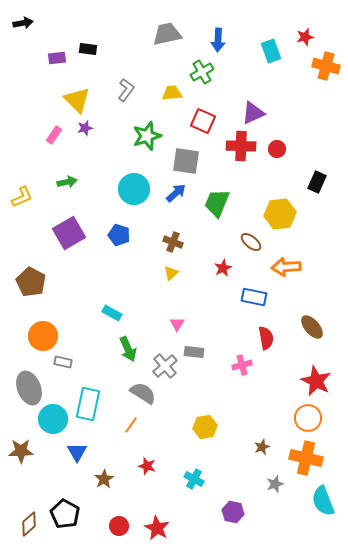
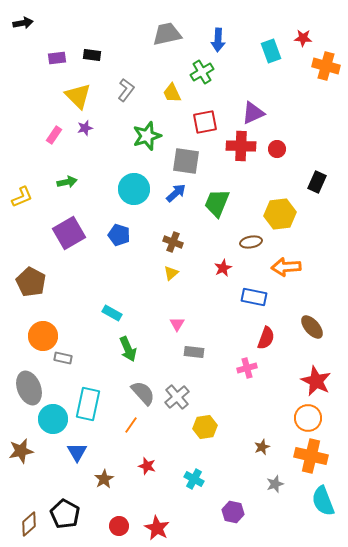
red star at (305, 37): moved 2 px left, 1 px down; rotated 18 degrees clockwise
black rectangle at (88, 49): moved 4 px right, 6 px down
yellow trapezoid at (172, 93): rotated 110 degrees counterclockwise
yellow triangle at (77, 100): moved 1 px right, 4 px up
red square at (203, 121): moved 2 px right, 1 px down; rotated 35 degrees counterclockwise
brown ellipse at (251, 242): rotated 50 degrees counterclockwise
red semicircle at (266, 338): rotated 30 degrees clockwise
gray rectangle at (63, 362): moved 4 px up
pink cross at (242, 365): moved 5 px right, 3 px down
gray cross at (165, 366): moved 12 px right, 31 px down
gray semicircle at (143, 393): rotated 16 degrees clockwise
brown star at (21, 451): rotated 10 degrees counterclockwise
orange cross at (306, 458): moved 5 px right, 2 px up
